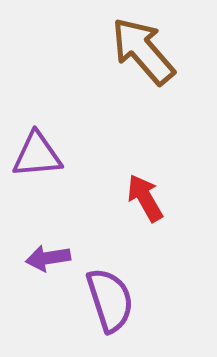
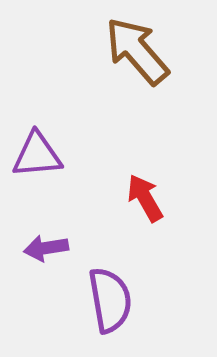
brown arrow: moved 6 px left
purple arrow: moved 2 px left, 10 px up
purple semicircle: rotated 8 degrees clockwise
